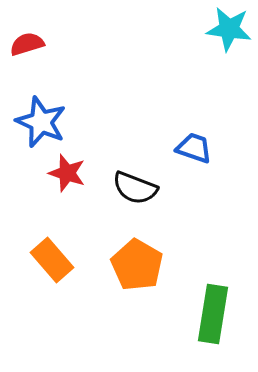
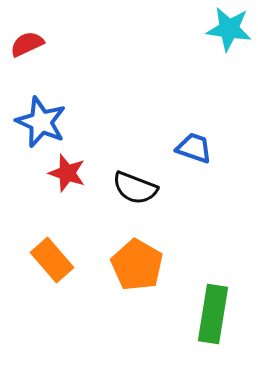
red semicircle: rotated 8 degrees counterclockwise
